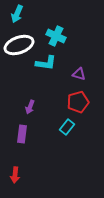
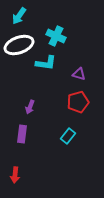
cyan arrow: moved 2 px right, 2 px down; rotated 12 degrees clockwise
cyan rectangle: moved 1 px right, 9 px down
